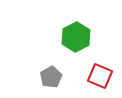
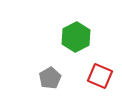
gray pentagon: moved 1 px left, 1 px down
